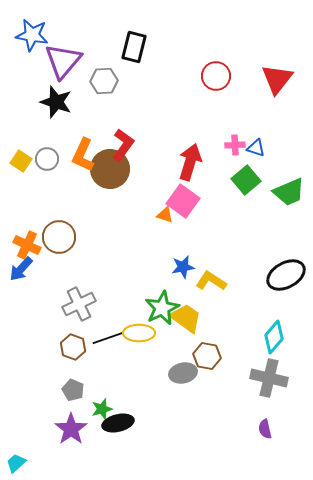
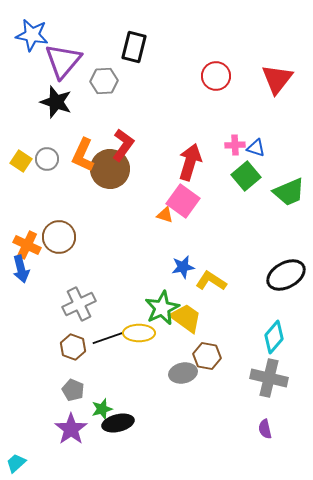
green square at (246, 180): moved 4 px up
blue arrow at (21, 269): rotated 56 degrees counterclockwise
